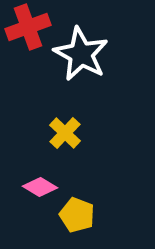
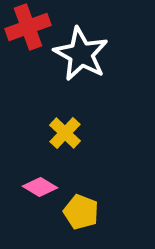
yellow pentagon: moved 4 px right, 3 px up
